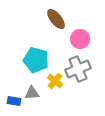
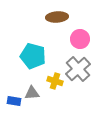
brown ellipse: moved 1 px right, 2 px up; rotated 55 degrees counterclockwise
cyan pentagon: moved 3 px left, 4 px up
gray cross: rotated 20 degrees counterclockwise
yellow cross: rotated 21 degrees counterclockwise
